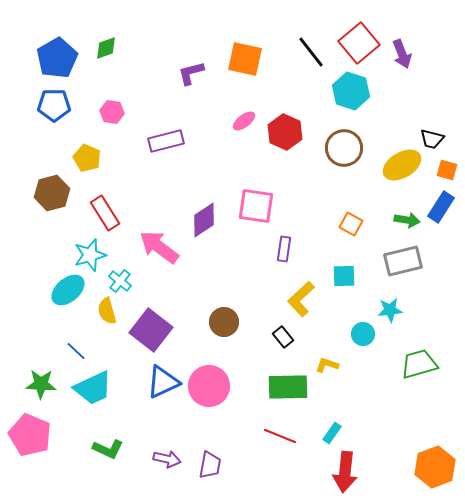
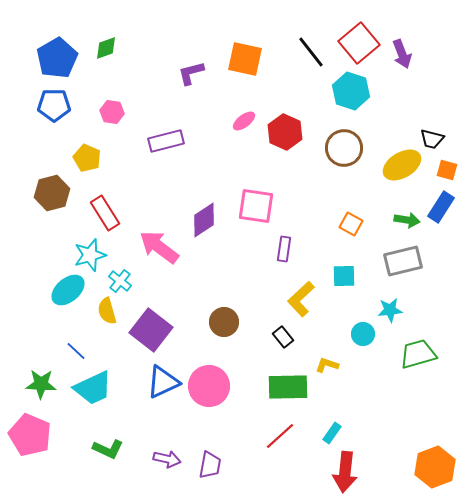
green trapezoid at (419, 364): moved 1 px left, 10 px up
red line at (280, 436): rotated 64 degrees counterclockwise
